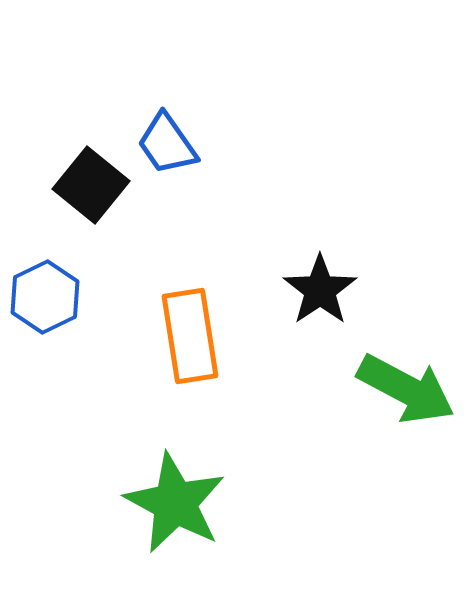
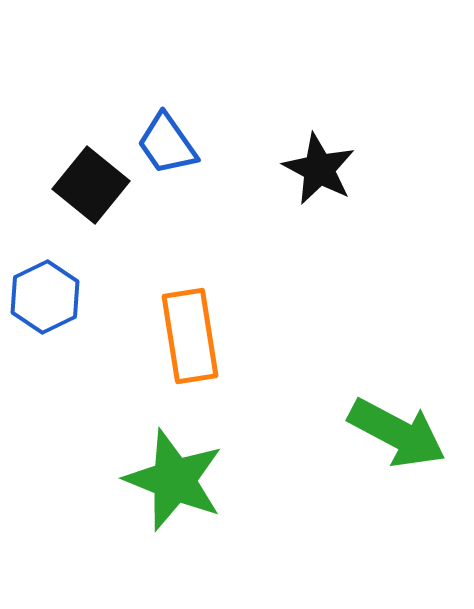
black star: moved 1 px left, 121 px up; rotated 10 degrees counterclockwise
green arrow: moved 9 px left, 44 px down
green star: moved 1 px left, 23 px up; rotated 6 degrees counterclockwise
